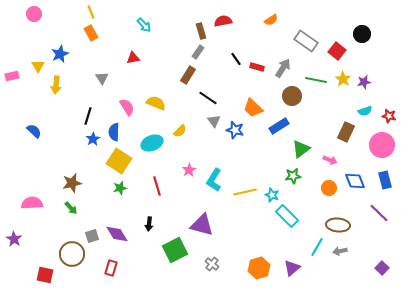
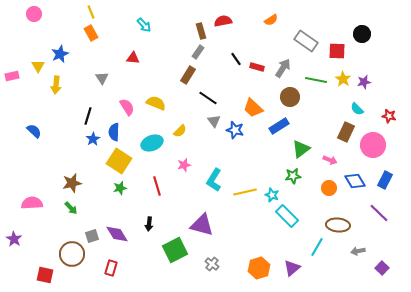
red square at (337, 51): rotated 36 degrees counterclockwise
red triangle at (133, 58): rotated 16 degrees clockwise
brown circle at (292, 96): moved 2 px left, 1 px down
cyan semicircle at (365, 111): moved 8 px left, 2 px up; rotated 64 degrees clockwise
pink circle at (382, 145): moved 9 px left
pink star at (189, 170): moved 5 px left, 5 px up; rotated 16 degrees clockwise
blue rectangle at (385, 180): rotated 42 degrees clockwise
blue diamond at (355, 181): rotated 10 degrees counterclockwise
gray arrow at (340, 251): moved 18 px right
